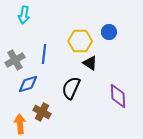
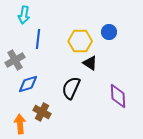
blue line: moved 6 px left, 15 px up
